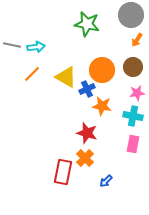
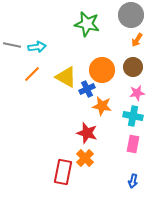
cyan arrow: moved 1 px right
blue arrow: moved 27 px right; rotated 32 degrees counterclockwise
